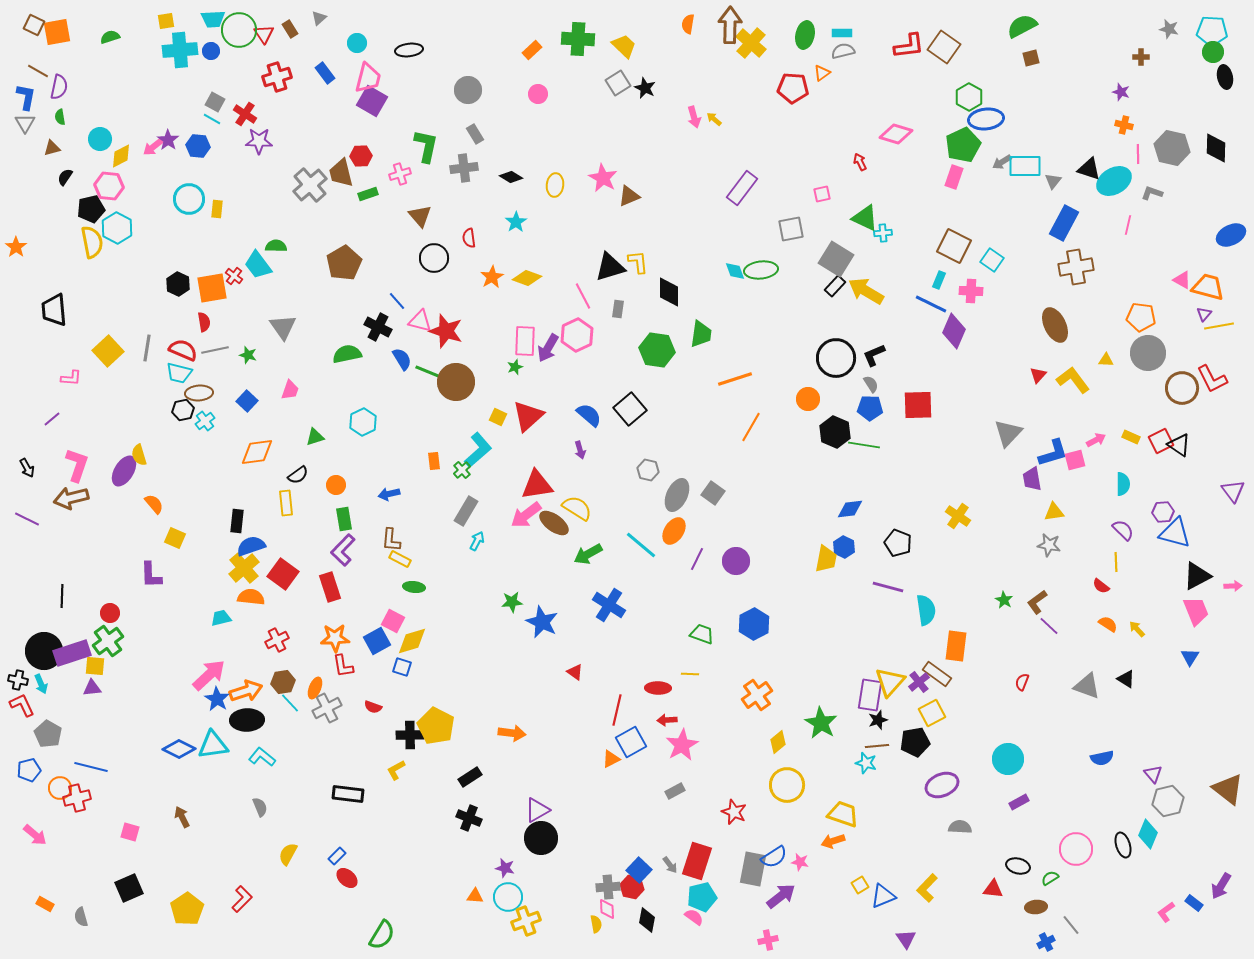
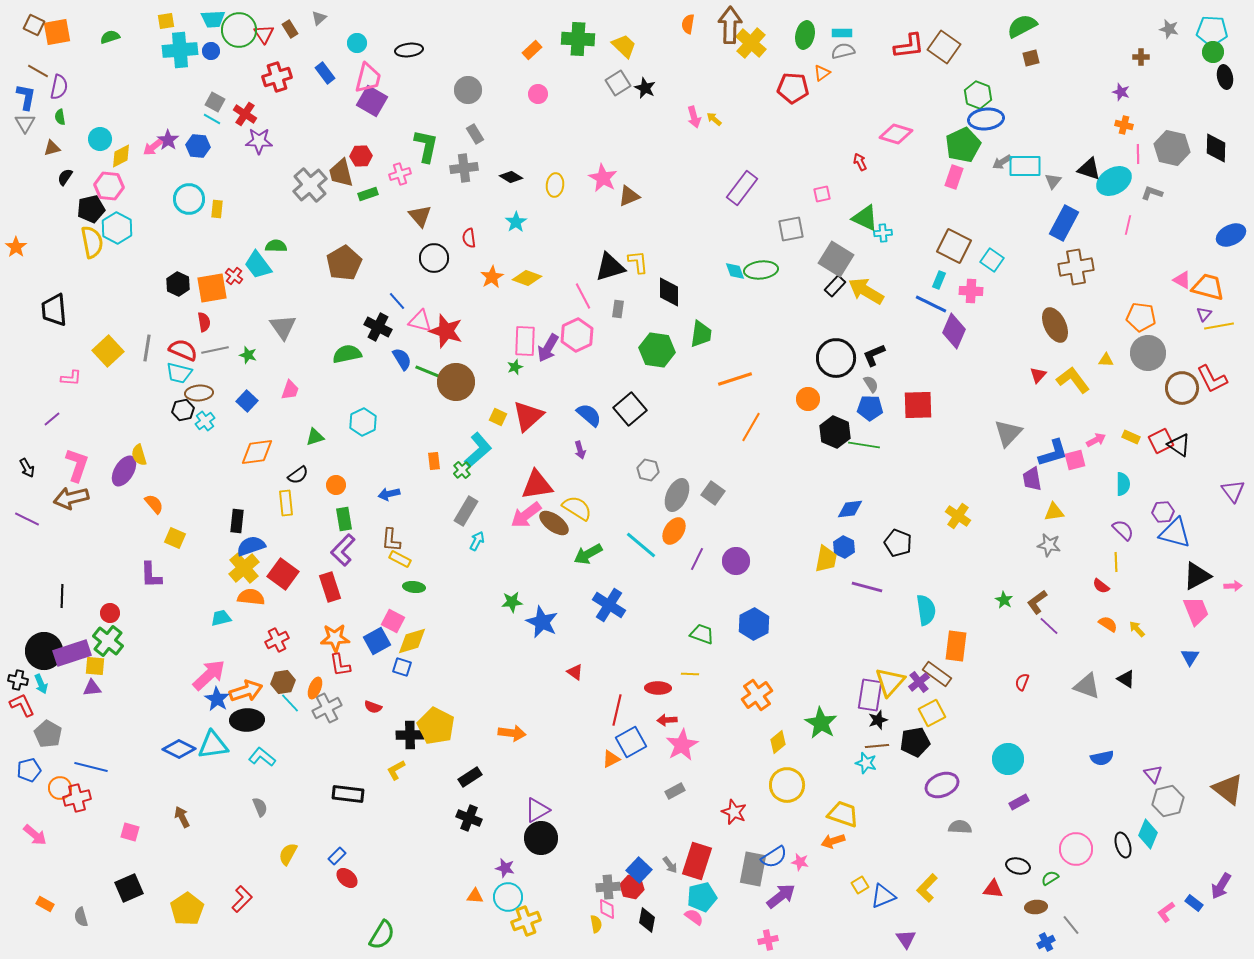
green hexagon at (969, 97): moved 9 px right, 2 px up; rotated 8 degrees counterclockwise
purple line at (888, 587): moved 21 px left
green cross at (108, 641): rotated 16 degrees counterclockwise
red L-shape at (343, 666): moved 3 px left, 1 px up
